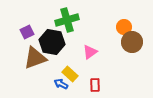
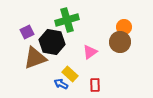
brown circle: moved 12 px left
